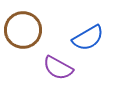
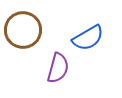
purple semicircle: rotated 104 degrees counterclockwise
